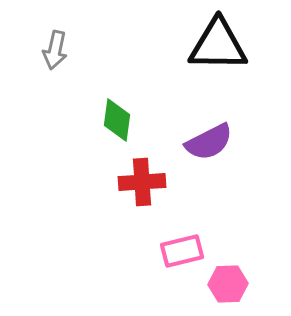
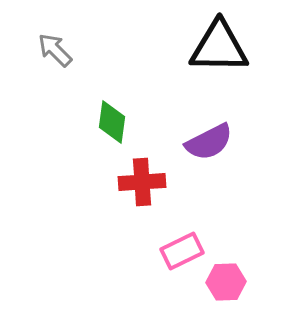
black triangle: moved 1 px right, 2 px down
gray arrow: rotated 123 degrees clockwise
green diamond: moved 5 px left, 2 px down
pink rectangle: rotated 12 degrees counterclockwise
pink hexagon: moved 2 px left, 2 px up
